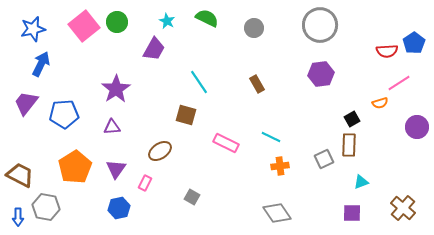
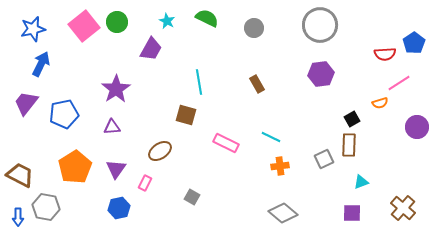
purple trapezoid at (154, 49): moved 3 px left
red semicircle at (387, 51): moved 2 px left, 3 px down
cyan line at (199, 82): rotated 25 degrees clockwise
blue pentagon at (64, 114): rotated 8 degrees counterclockwise
gray diamond at (277, 213): moved 6 px right; rotated 16 degrees counterclockwise
